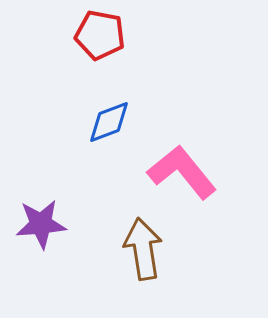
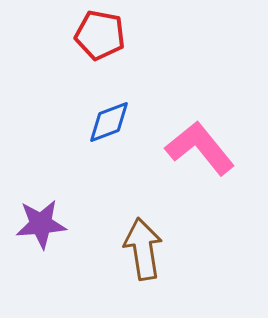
pink L-shape: moved 18 px right, 24 px up
